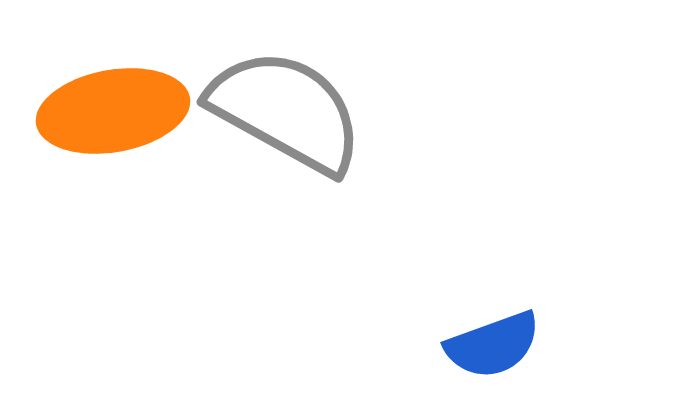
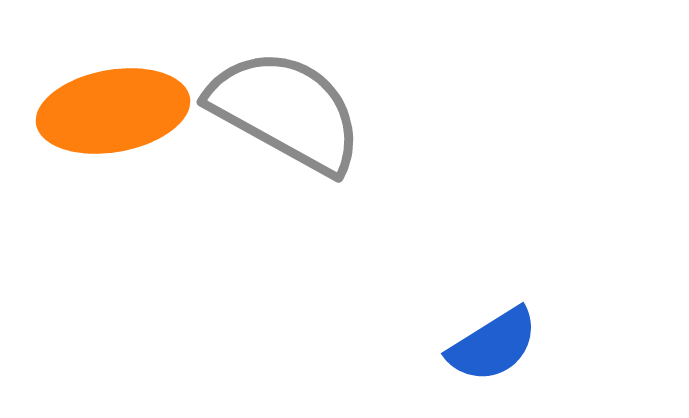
blue semicircle: rotated 12 degrees counterclockwise
